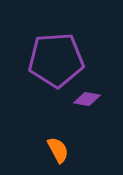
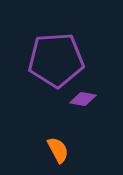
purple diamond: moved 4 px left
